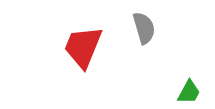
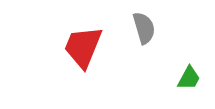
green trapezoid: moved 14 px up
